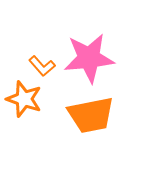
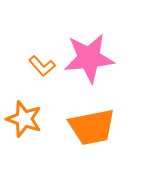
orange star: moved 20 px down
orange trapezoid: moved 1 px right, 12 px down
